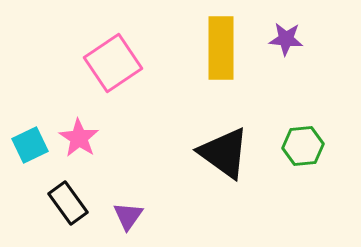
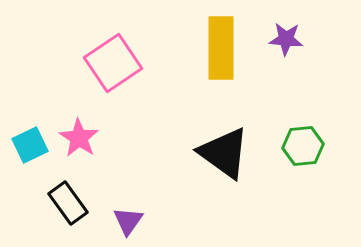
purple triangle: moved 5 px down
